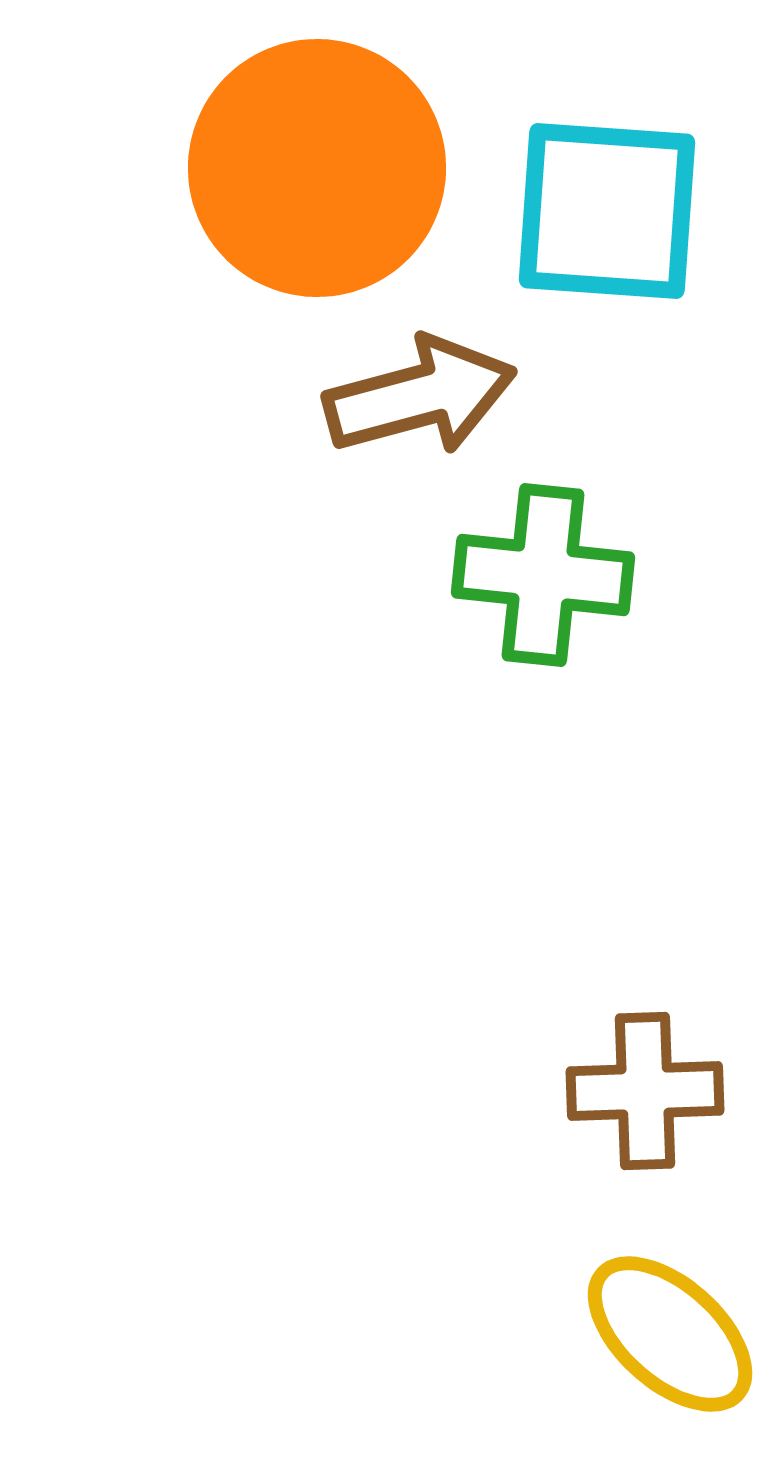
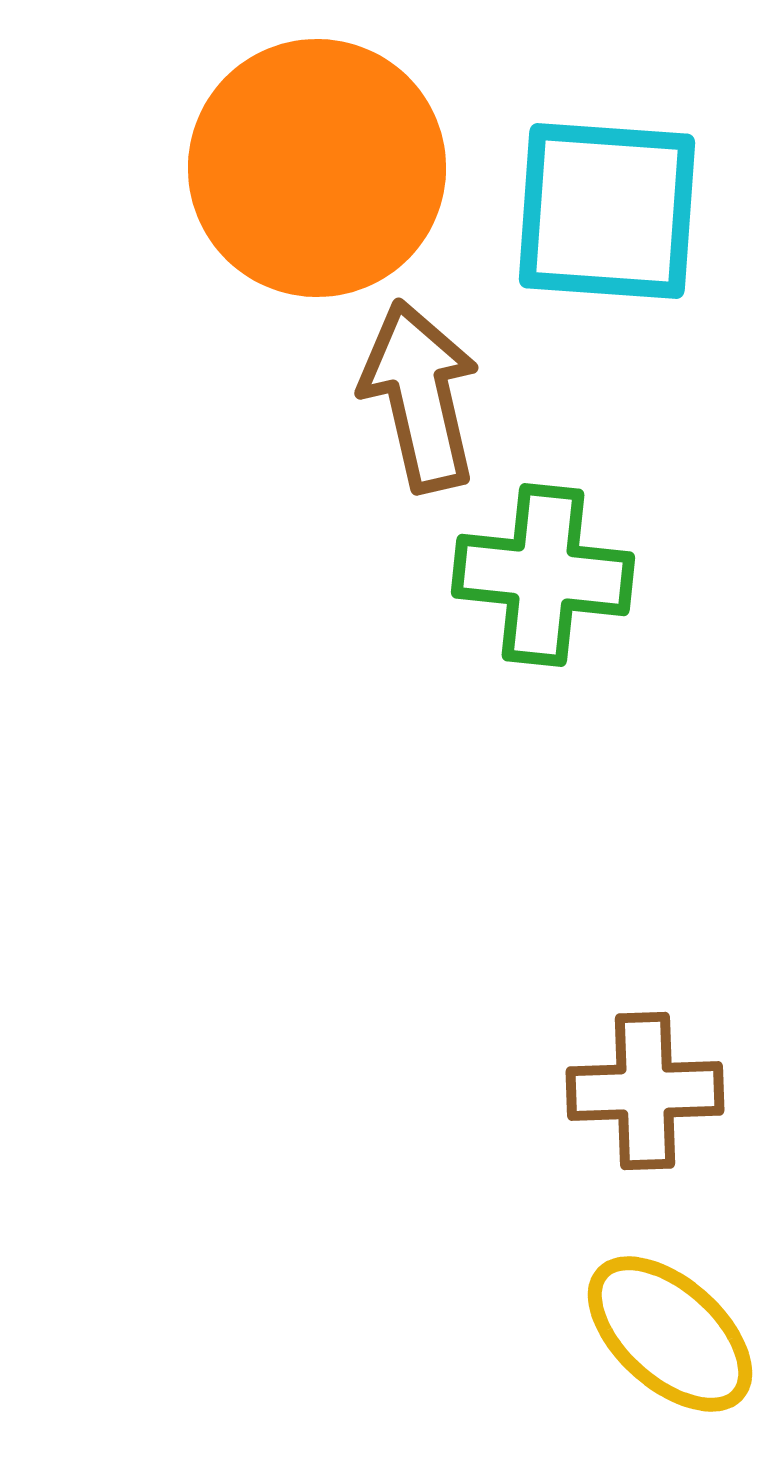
brown arrow: rotated 88 degrees counterclockwise
